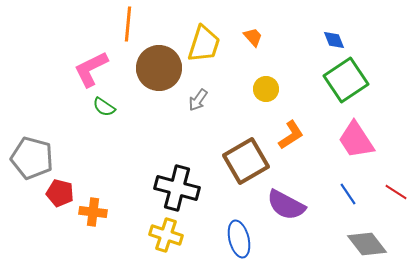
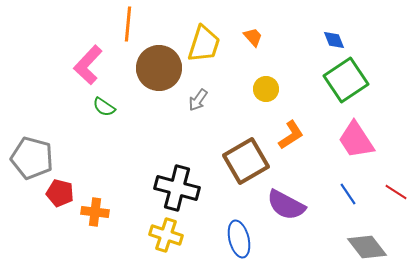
pink L-shape: moved 3 px left, 4 px up; rotated 21 degrees counterclockwise
orange cross: moved 2 px right
gray diamond: moved 3 px down
